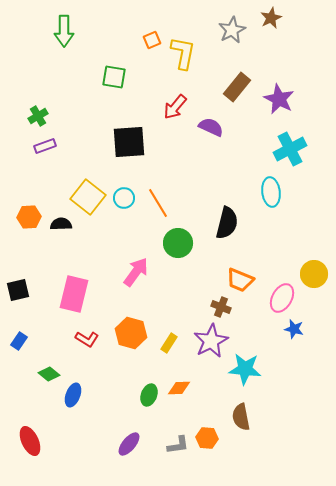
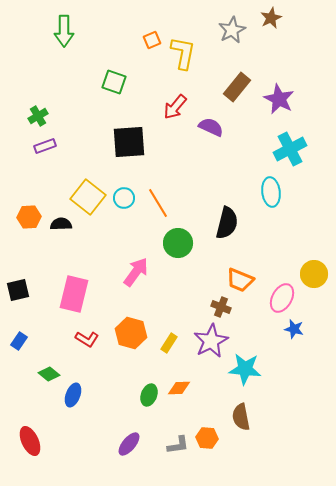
green square at (114, 77): moved 5 px down; rotated 10 degrees clockwise
